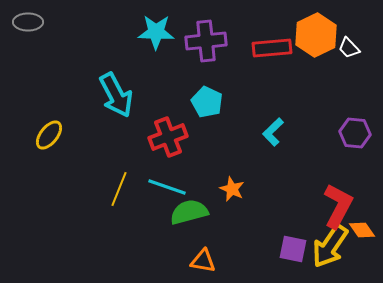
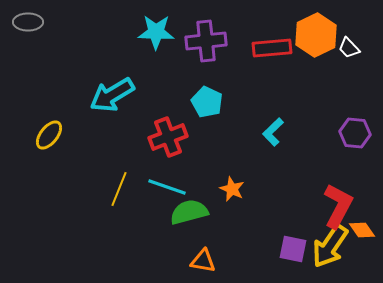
cyan arrow: moved 4 px left; rotated 87 degrees clockwise
